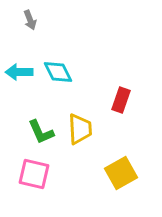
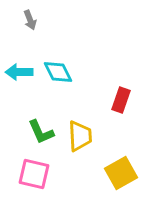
yellow trapezoid: moved 7 px down
